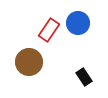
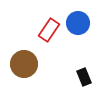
brown circle: moved 5 px left, 2 px down
black rectangle: rotated 12 degrees clockwise
